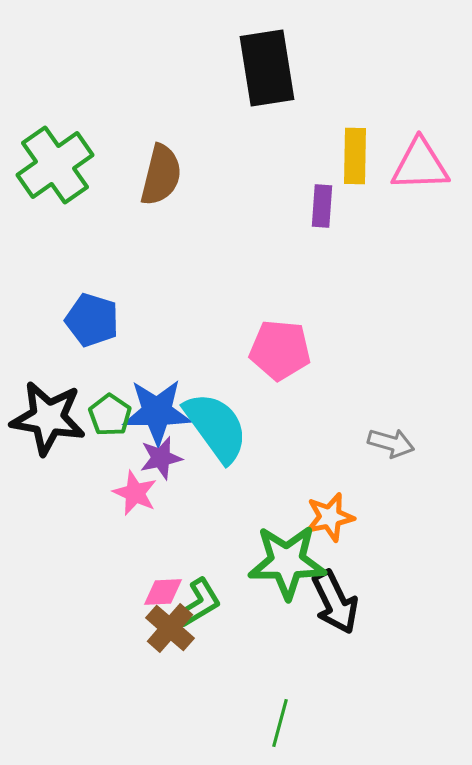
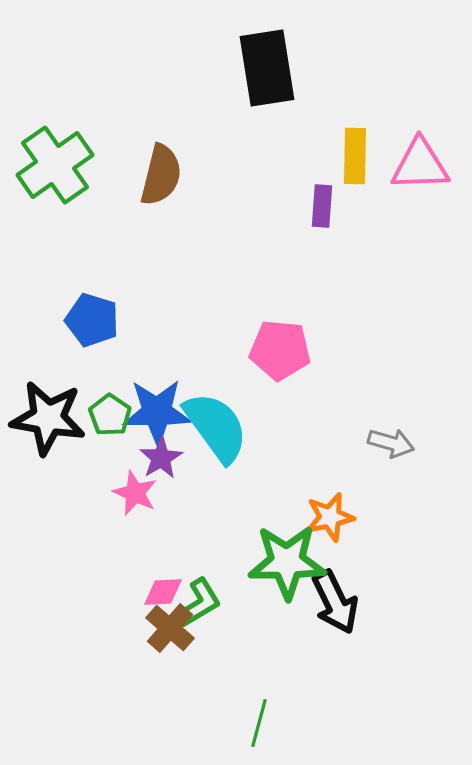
purple star: rotated 18 degrees counterclockwise
green line: moved 21 px left
